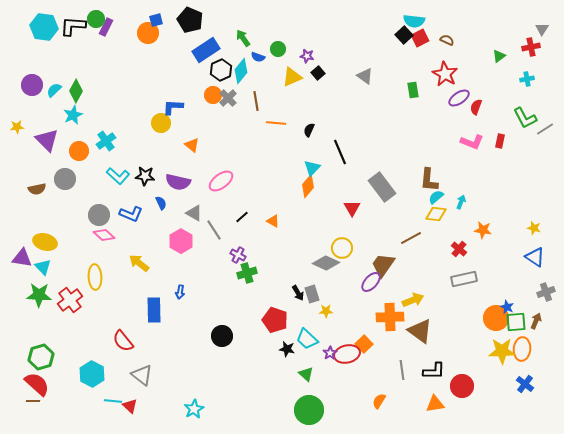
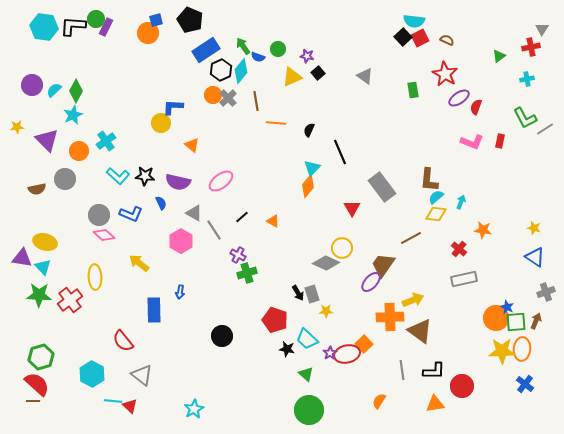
black square at (404, 35): moved 1 px left, 2 px down
green arrow at (243, 38): moved 8 px down
